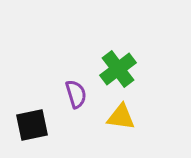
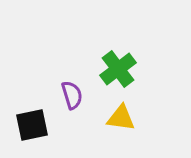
purple semicircle: moved 4 px left, 1 px down
yellow triangle: moved 1 px down
